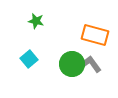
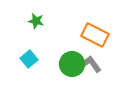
orange rectangle: rotated 12 degrees clockwise
